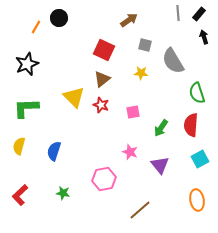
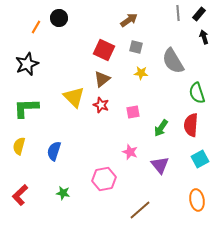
gray square: moved 9 px left, 2 px down
